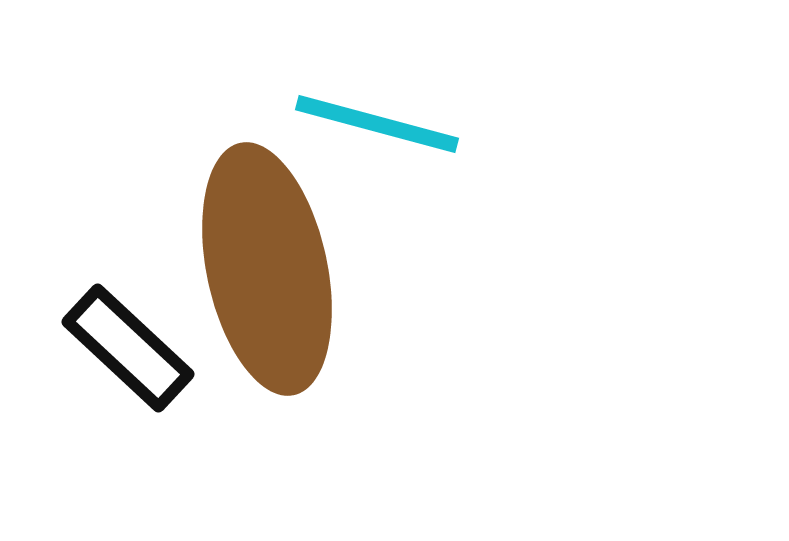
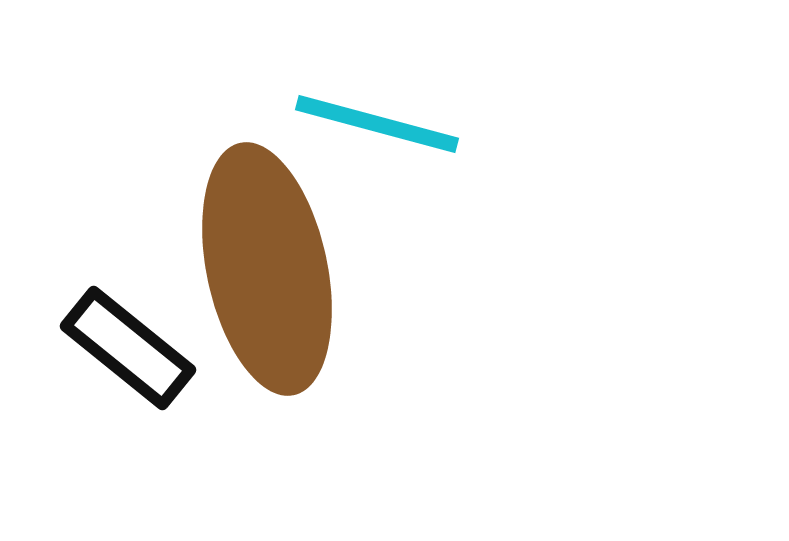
black rectangle: rotated 4 degrees counterclockwise
